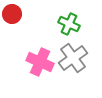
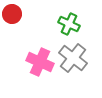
gray cross: rotated 16 degrees counterclockwise
